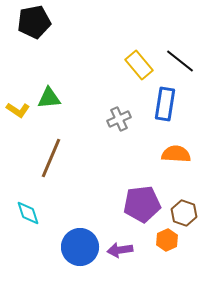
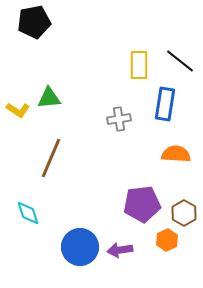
yellow rectangle: rotated 40 degrees clockwise
gray cross: rotated 15 degrees clockwise
brown hexagon: rotated 10 degrees clockwise
